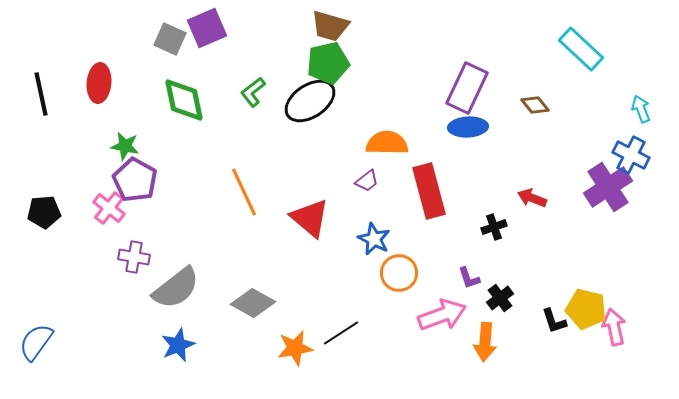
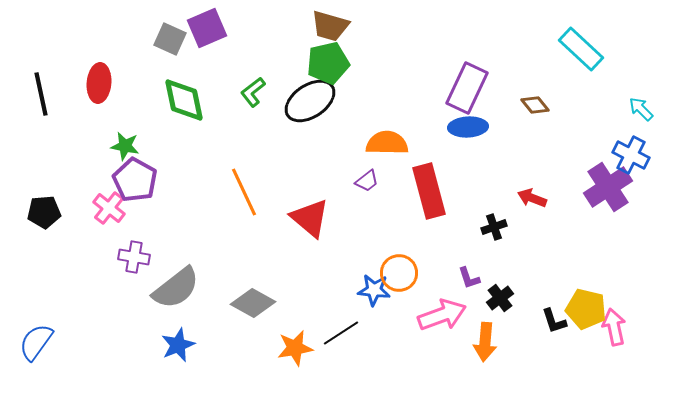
cyan arrow at (641, 109): rotated 24 degrees counterclockwise
blue star at (374, 239): moved 51 px down; rotated 20 degrees counterclockwise
